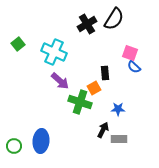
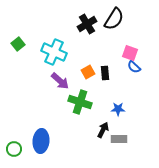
orange square: moved 6 px left, 16 px up
green circle: moved 3 px down
